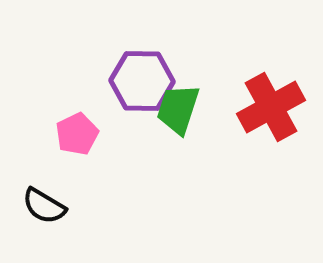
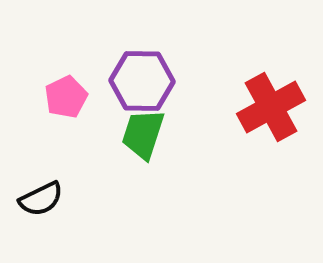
green trapezoid: moved 35 px left, 25 px down
pink pentagon: moved 11 px left, 37 px up
black semicircle: moved 3 px left, 7 px up; rotated 57 degrees counterclockwise
